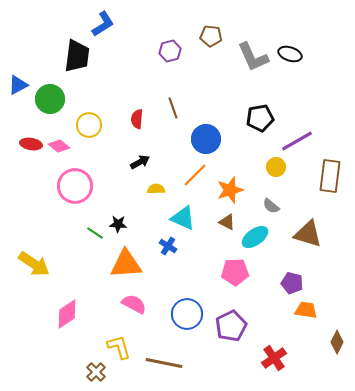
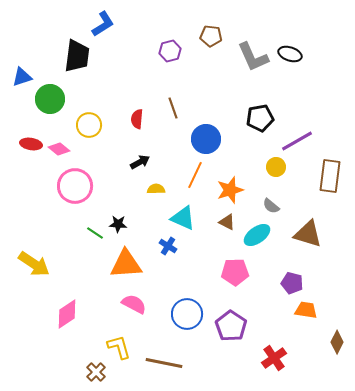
blue triangle at (18, 85): moved 4 px right, 8 px up; rotated 10 degrees clockwise
pink diamond at (59, 146): moved 3 px down
orange line at (195, 175): rotated 20 degrees counterclockwise
cyan ellipse at (255, 237): moved 2 px right, 2 px up
purple pentagon at (231, 326): rotated 12 degrees counterclockwise
